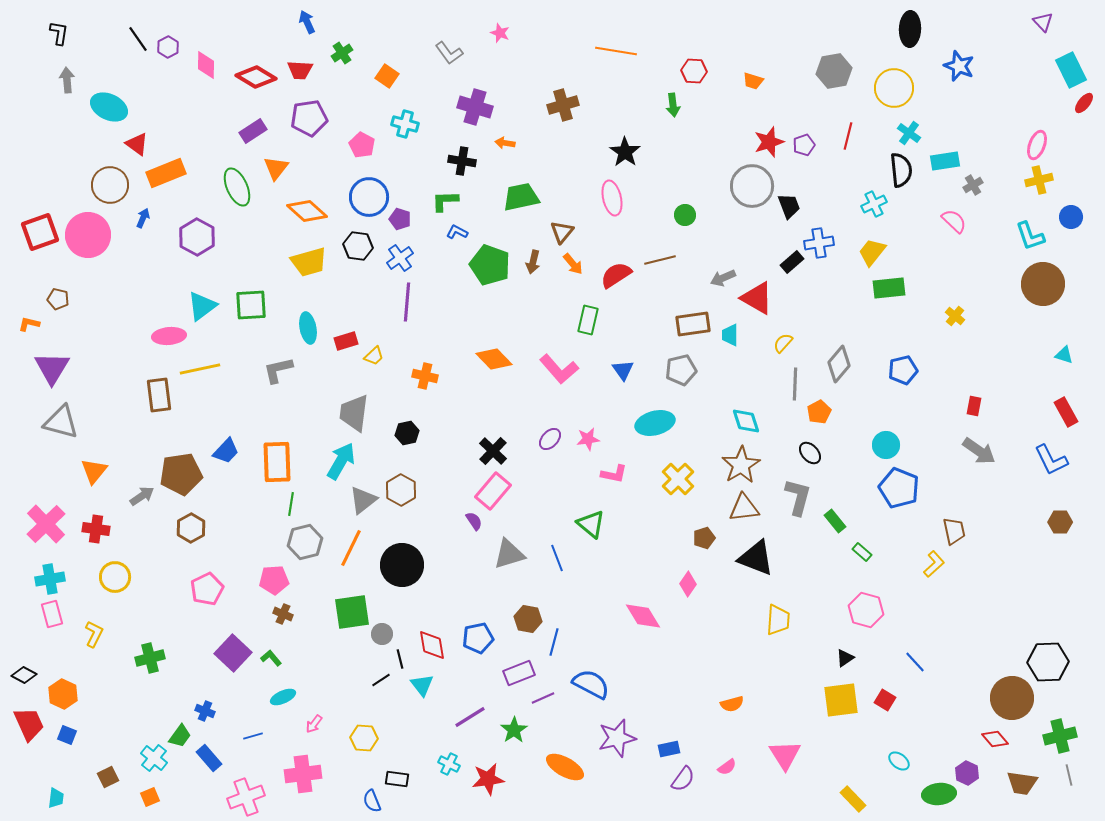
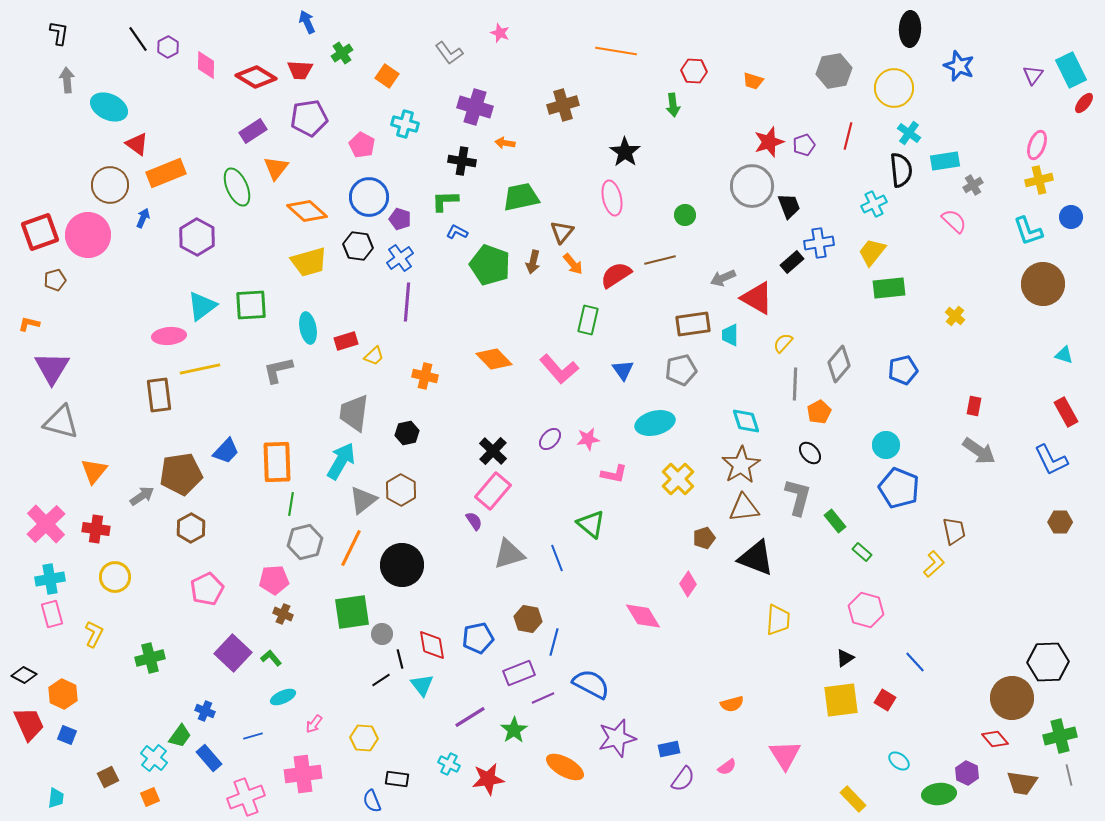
purple triangle at (1043, 22): moved 10 px left, 53 px down; rotated 20 degrees clockwise
cyan L-shape at (1030, 236): moved 2 px left, 5 px up
brown pentagon at (58, 299): moved 3 px left, 19 px up; rotated 30 degrees counterclockwise
